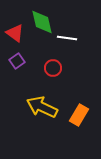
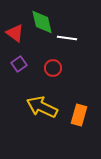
purple square: moved 2 px right, 3 px down
orange rectangle: rotated 15 degrees counterclockwise
